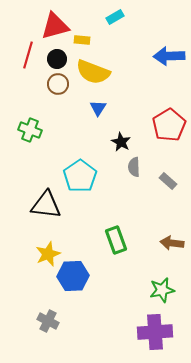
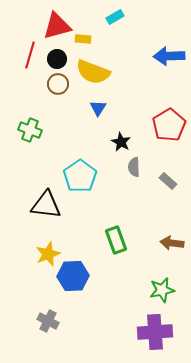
red triangle: moved 2 px right
yellow rectangle: moved 1 px right, 1 px up
red line: moved 2 px right
